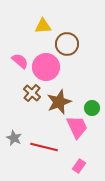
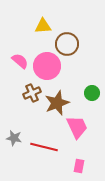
pink circle: moved 1 px right, 1 px up
brown cross: rotated 24 degrees clockwise
brown star: moved 2 px left, 1 px down
green circle: moved 15 px up
gray star: rotated 14 degrees counterclockwise
pink rectangle: rotated 24 degrees counterclockwise
